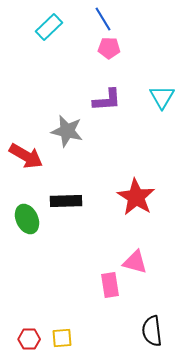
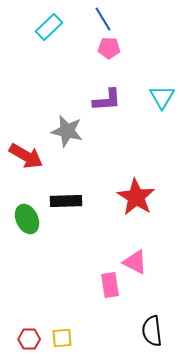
pink triangle: rotated 12 degrees clockwise
